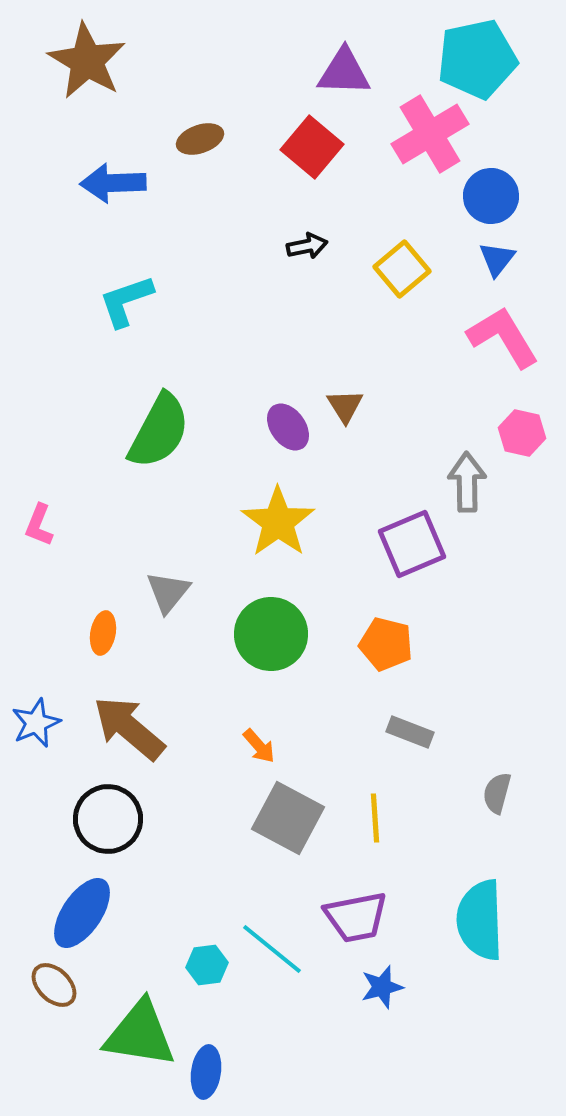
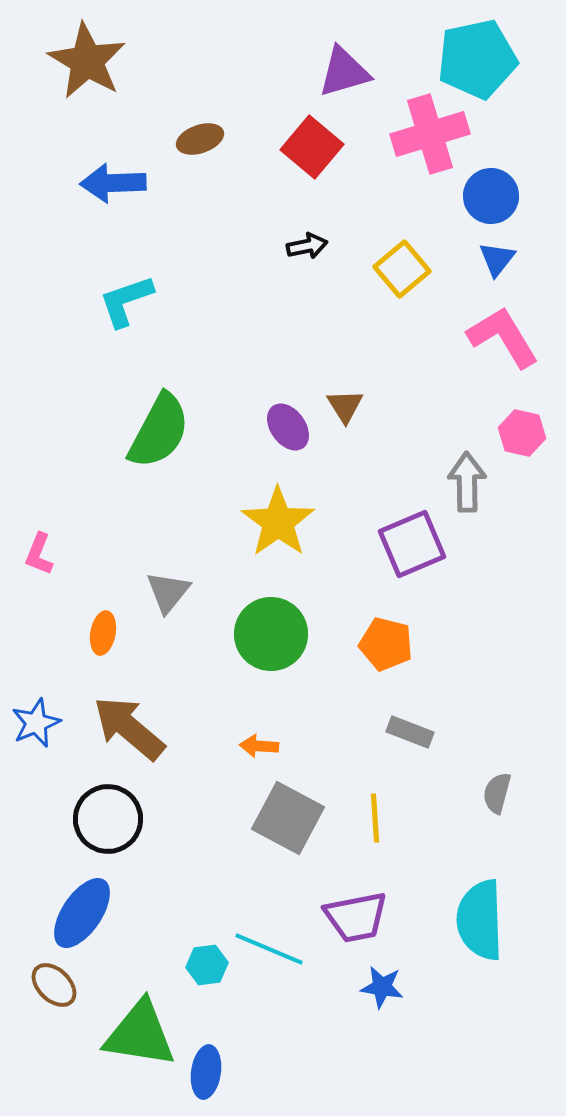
purple triangle at (344, 72): rotated 18 degrees counterclockwise
pink cross at (430, 134): rotated 14 degrees clockwise
pink L-shape at (39, 525): moved 29 px down
orange arrow at (259, 746): rotated 135 degrees clockwise
cyan line at (272, 949): moved 3 px left; rotated 16 degrees counterclockwise
blue star at (382, 987): rotated 24 degrees clockwise
